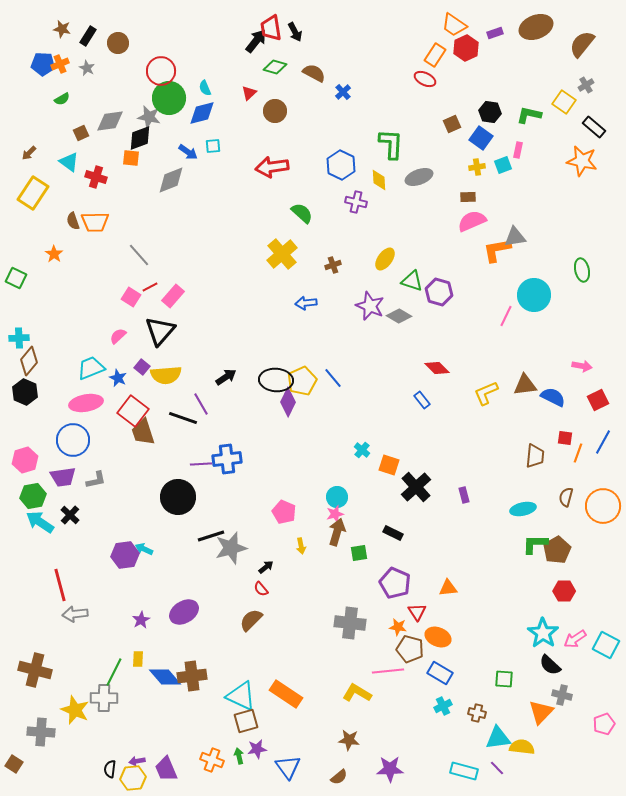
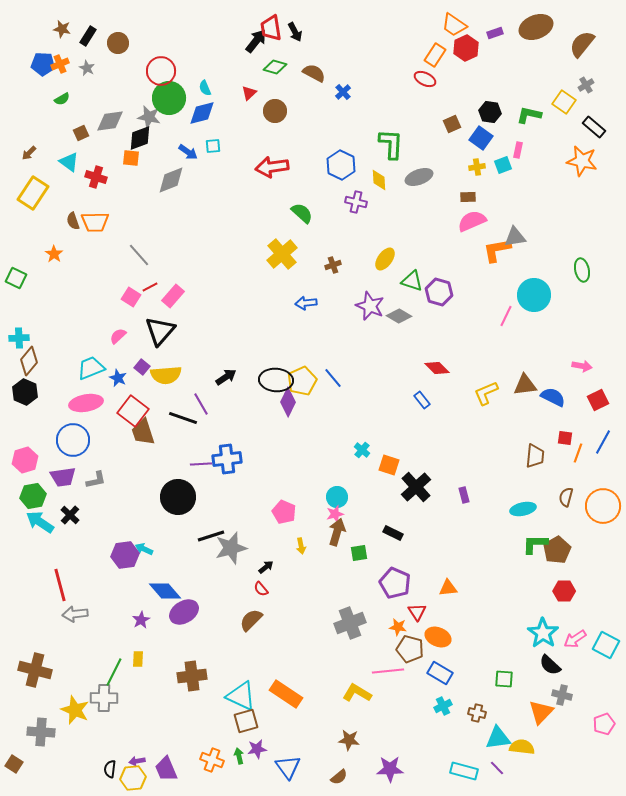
gray cross at (350, 623): rotated 28 degrees counterclockwise
blue diamond at (165, 677): moved 86 px up
